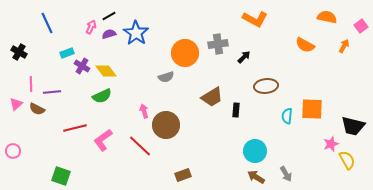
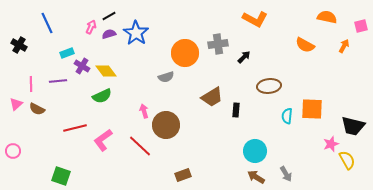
pink square at (361, 26): rotated 24 degrees clockwise
black cross at (19, 52): moved 7 px up
brown ellipse at (266, 86): moved 3 px right
purple line at (52, 92): moved 6 px right, 11 px up
